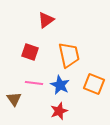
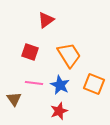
orange trapezoid: rotated 20 degrees counterclockwise
